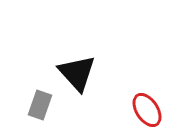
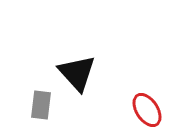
gray rectangle: moved 1 px right; rotated 12 degrees counterclockwise
